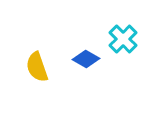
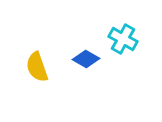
cyan cross: rotated 16 degrees counterclockwise
